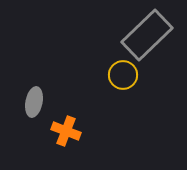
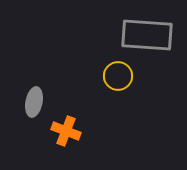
gray rectangle: rotated 48 degrees clockwise
yellow circle: moved 5 px left, 1 px down
